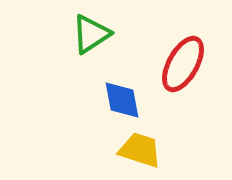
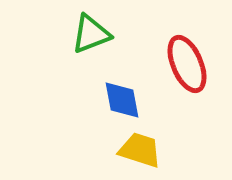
green triangle: rotated 12 degrees clockwise
red ellipse: moved 4 px right; rotated 52 degrees counterclockwise
